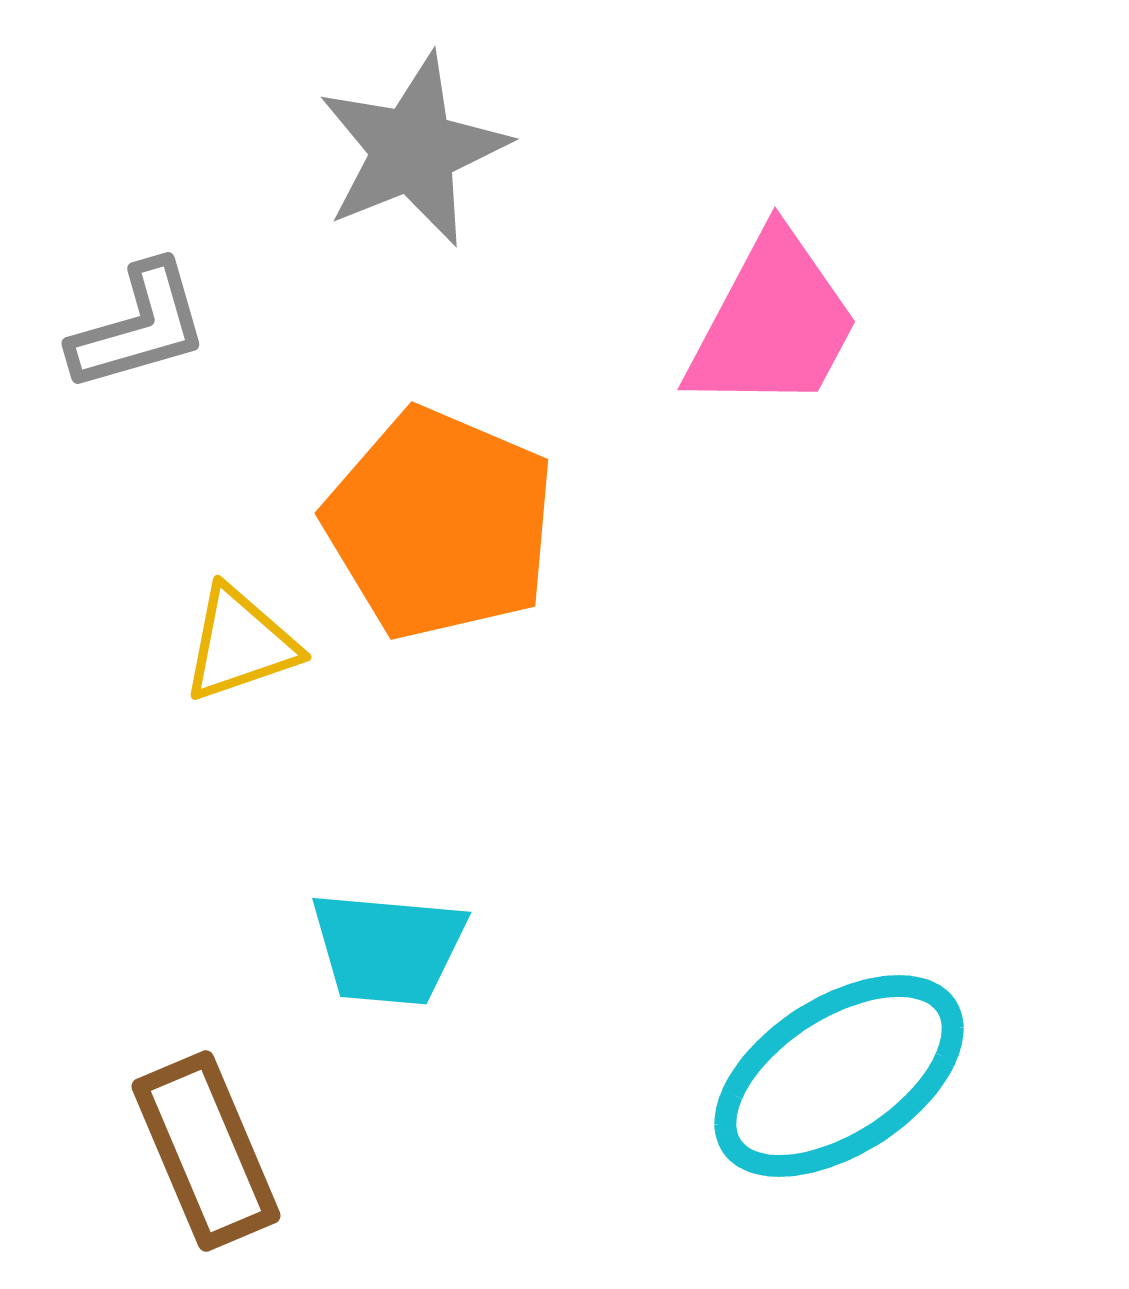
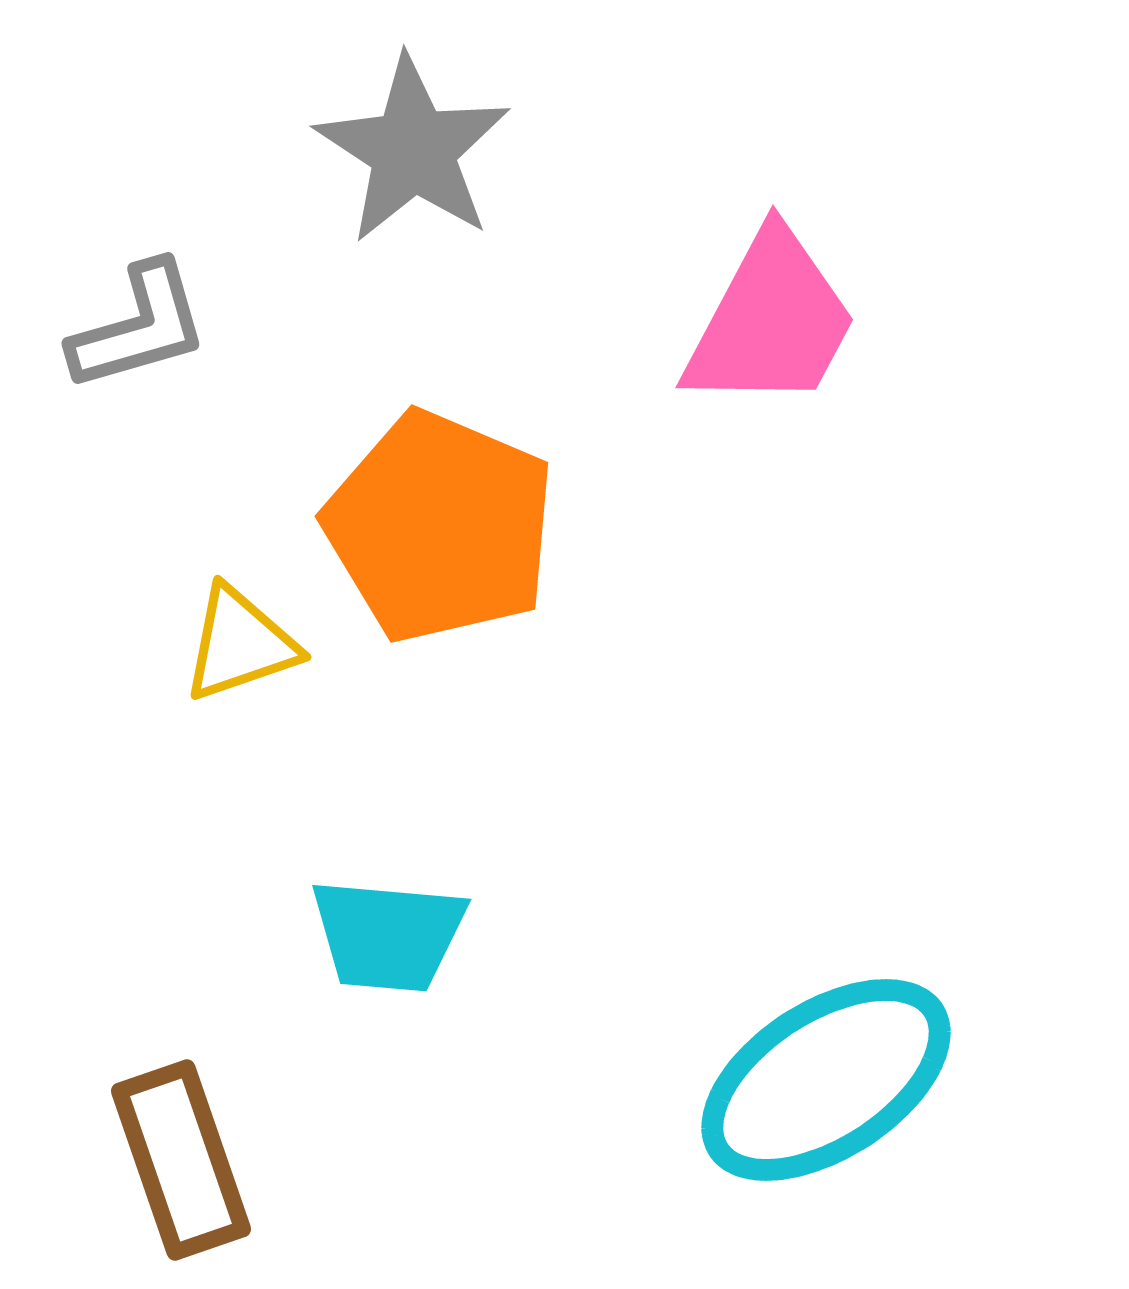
gray star: rotated 17 degrees counterclockwise
pink trapezoid: moved 2 px left, 2 px up
orange pentagon: moved 3 px down
cyan trapezoid: moved 13 px up
cyan ellipse: moved 13 px left, 4 px down
brown rectangle: moved 25 px left, 9 px down; rotated 4 degrees clockwise
